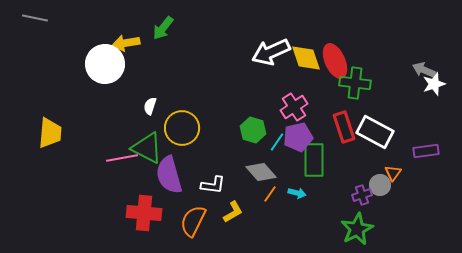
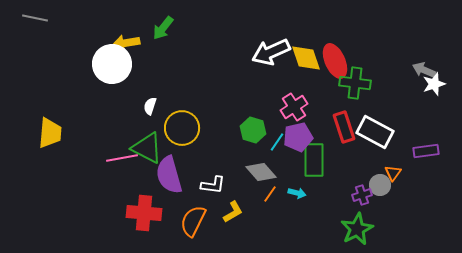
white circle: moved 7 px right
